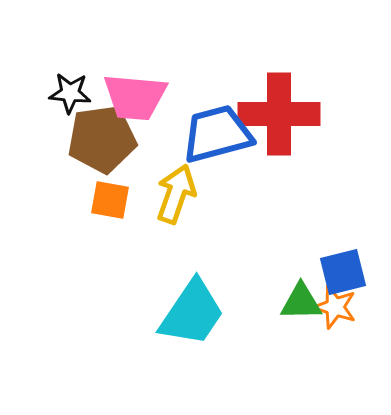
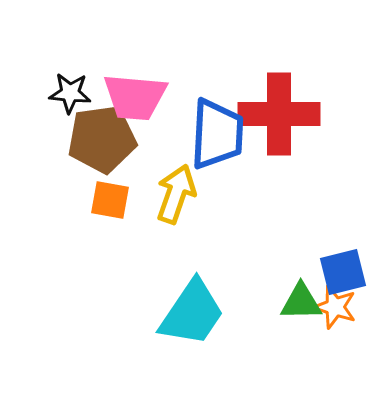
blue trapezoid: rotated 108 degrees clockwise
